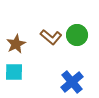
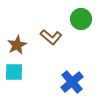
green circle: moved 4 px right, 16 px up
brown star: moved 1 px right, 1 px down
